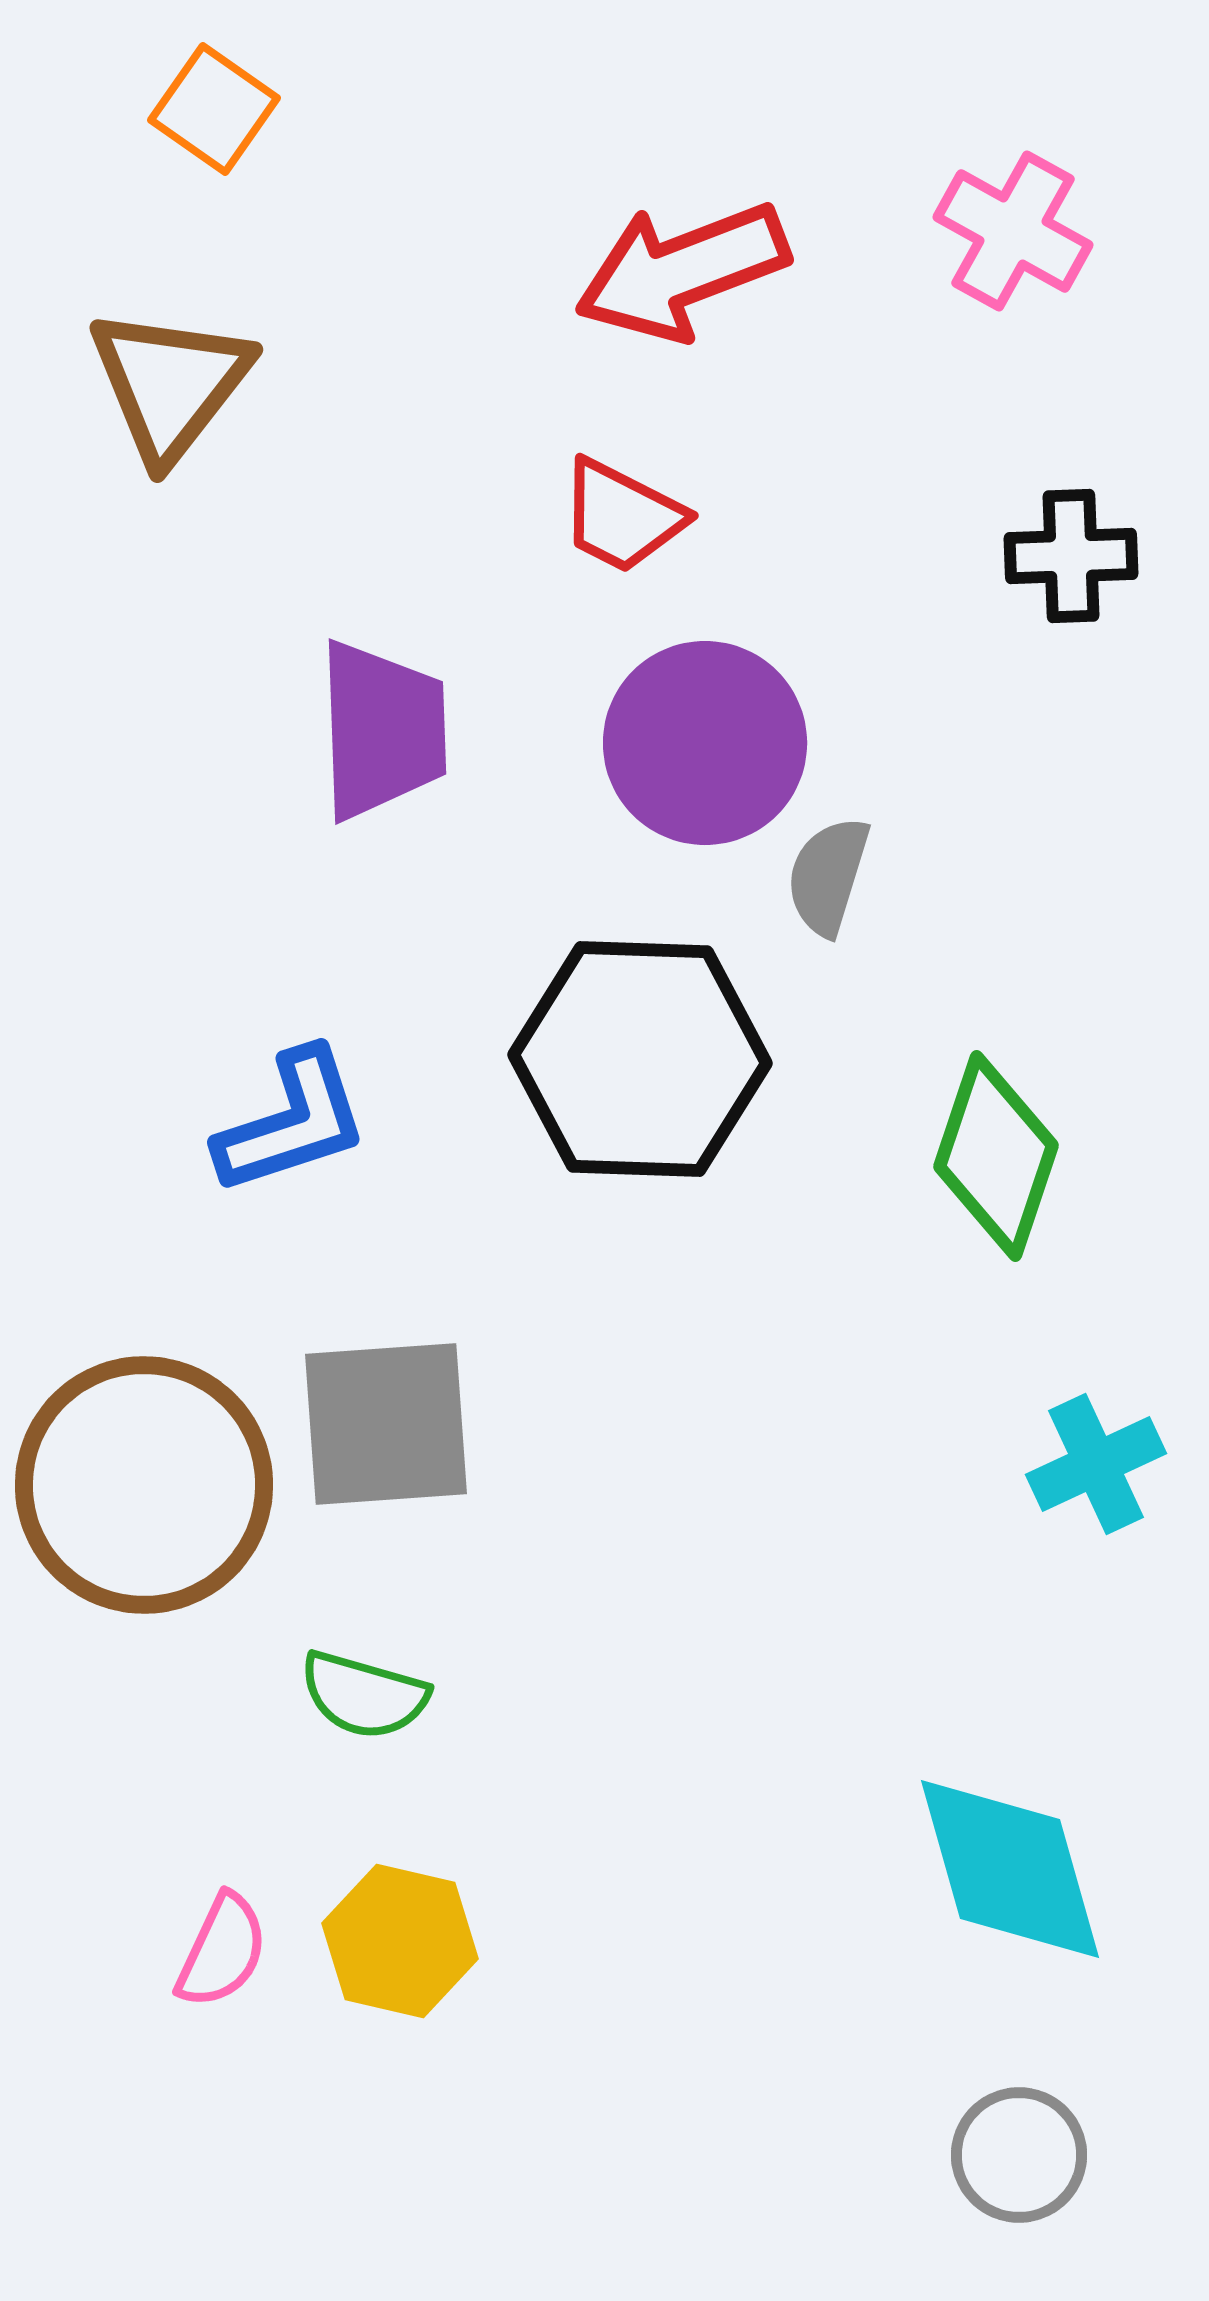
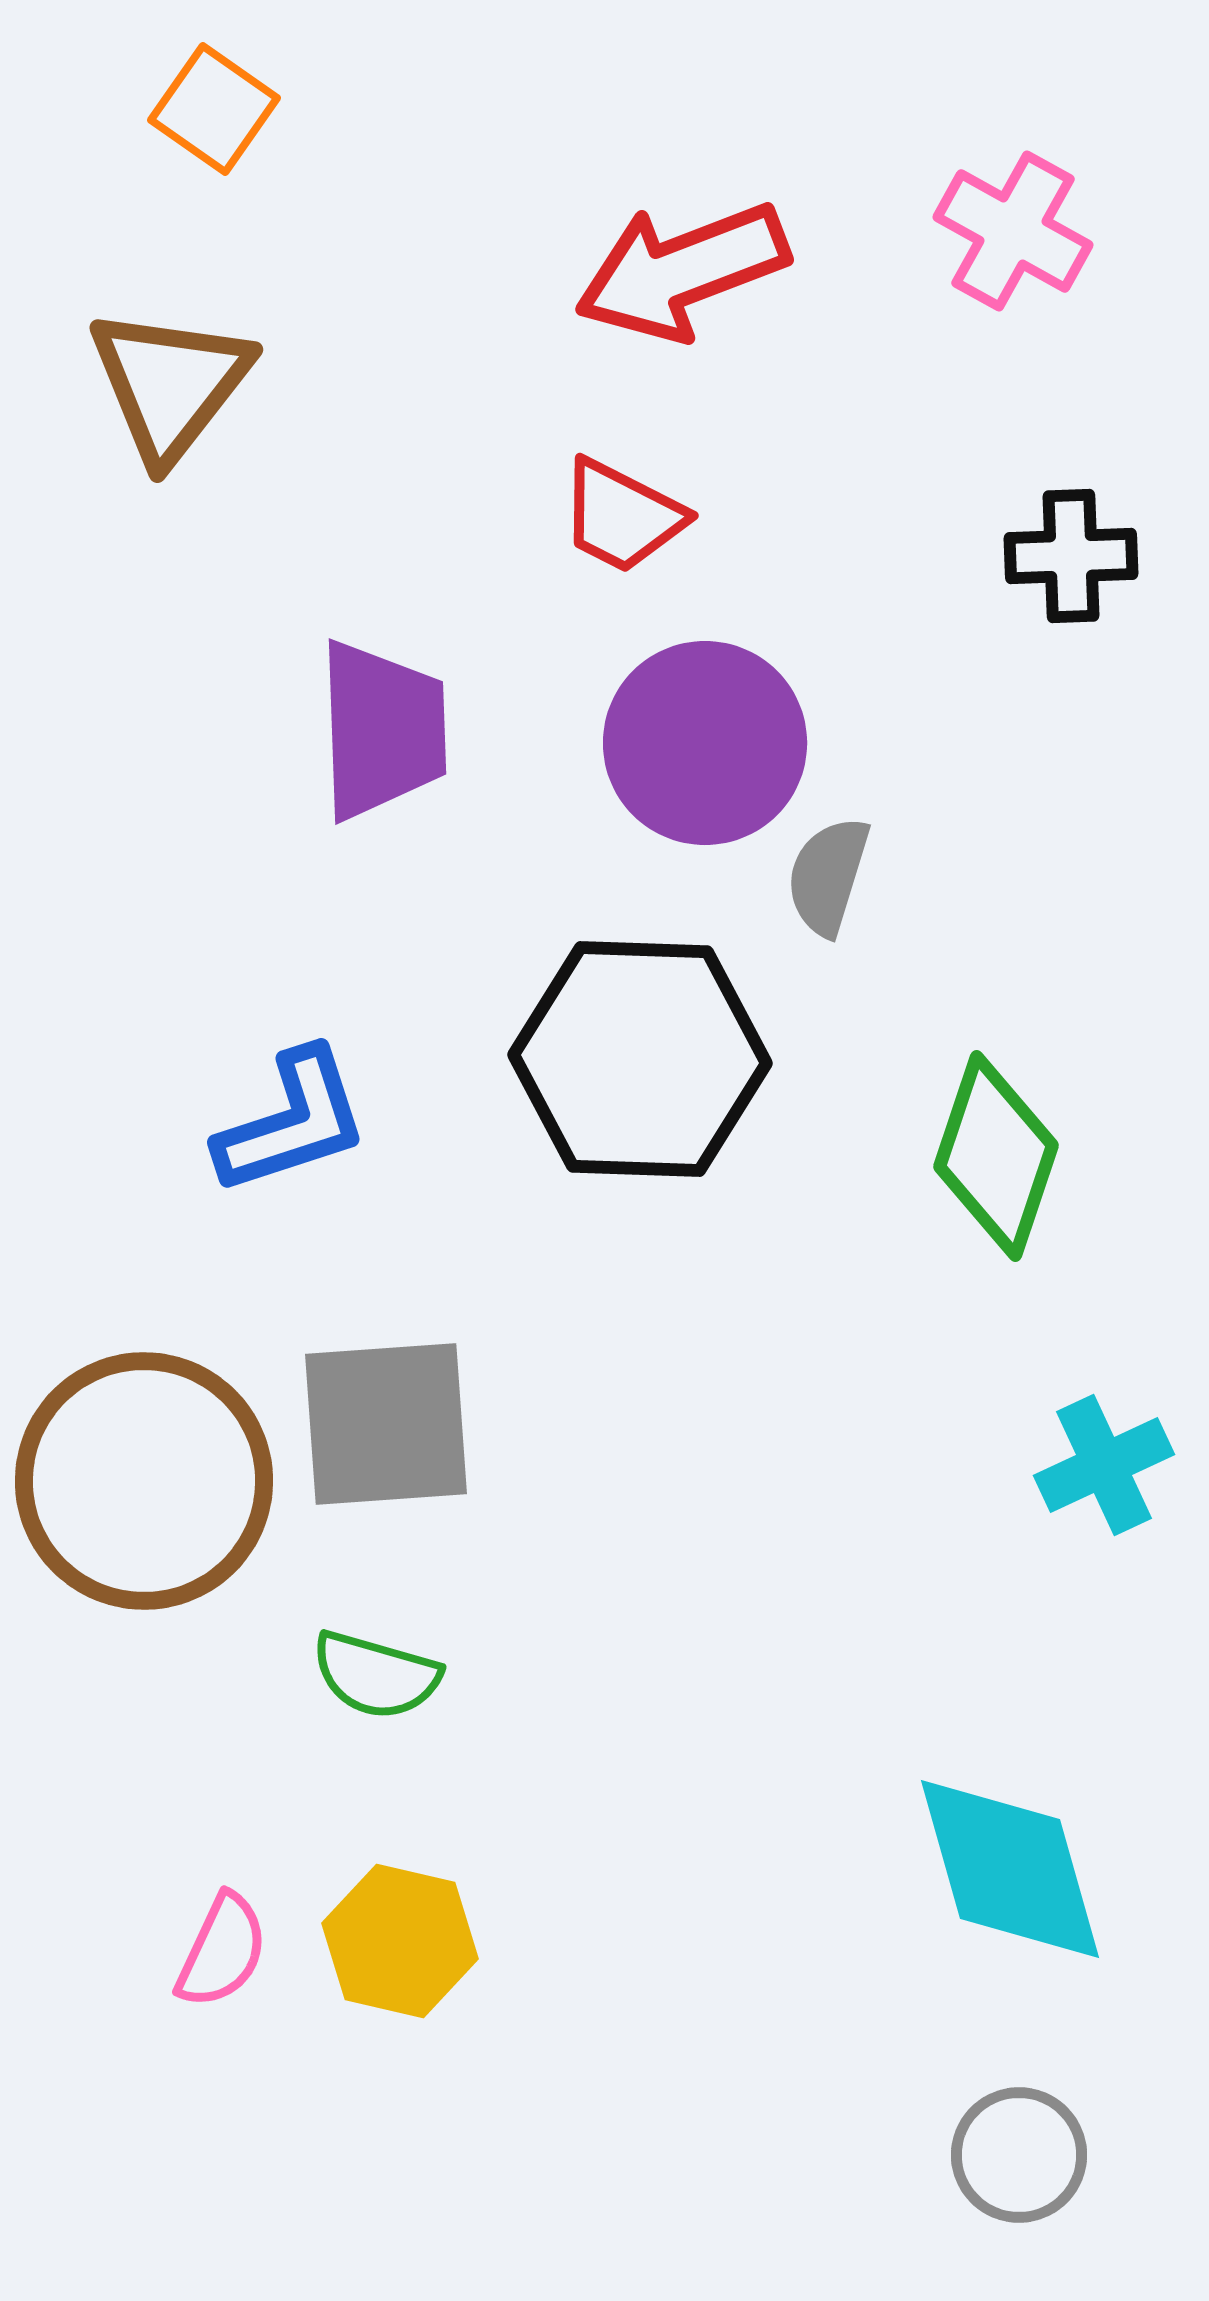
cyan cross: moved 8 px right, 1 px down
brown circle: moved 4 px up
green semicircle: moved 12 px right, 20 px up
